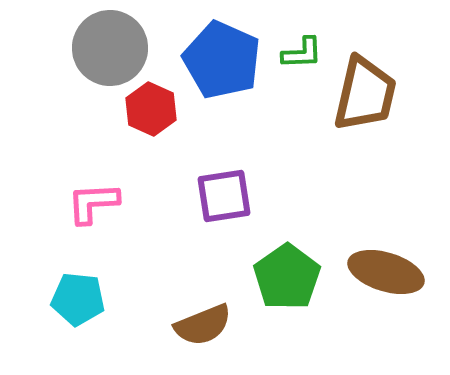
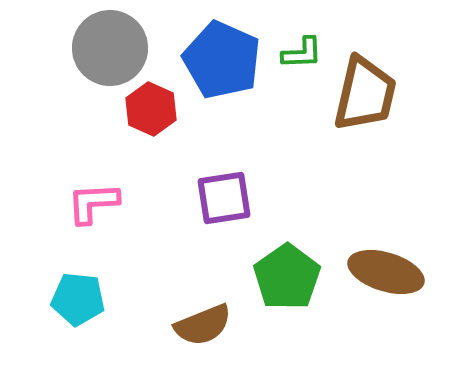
purple square: moved 2 px down
